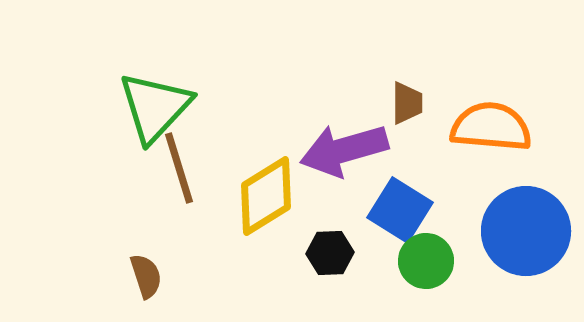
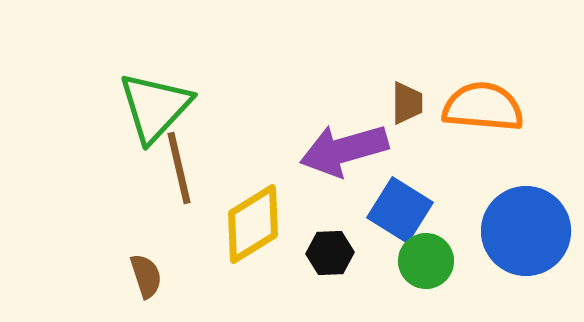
orange semicircle: moved 8 px left, 20 px up
brown line: rotated 4 degrees clockwise
yellow diamond: moved 13 px left, 28 px down
